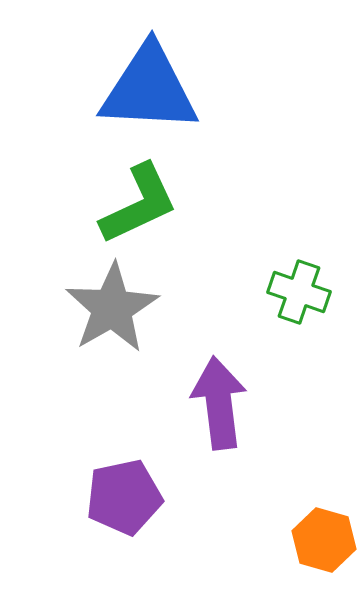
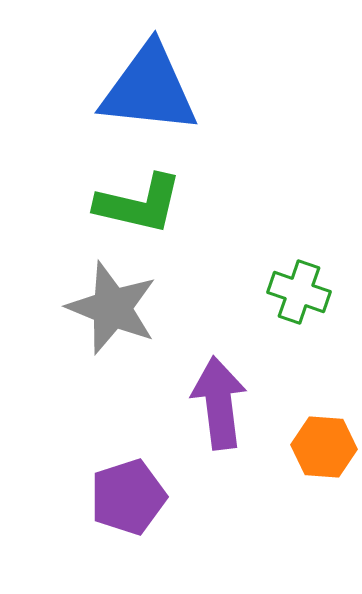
blue triangle: rotated 3 degrees clockwise
green L-shape: rotated 38 degrees clockwise
gray star: rotated 20 degrees counterclockwise
purple pentagon: moved 4 px right; rotated 6 degrees counterclockwise
orange hexagon: moved 93 px up; rotated 12 degrees counterclockwise
